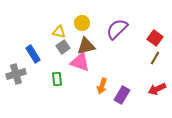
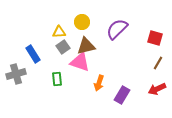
yellow circle: moved 1 px up
yellow triangle: rotated 16 degrees counterclockwise
red square: rotated 21 degrees counterclockwise
brown line: moved 3 px right, 5 px down
orange arrow: moved 3 px left, 3 px up
